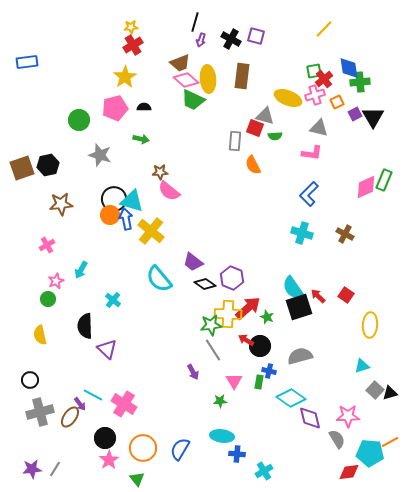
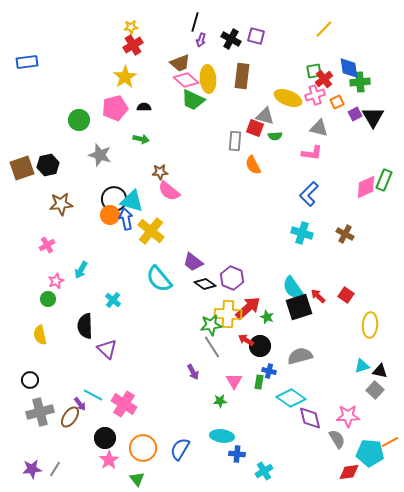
gray line at (213, 350): moved 1 px left, 3 px up
black triangle at (390, 393): moved 10 px left, 22 px up; rotated 28 degrees clockwise
